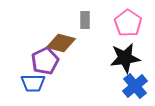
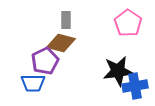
gray rectangle: moved 19 px left
black star: moved 7 px left, 13 px down
blue cross: rotated 30 degrees clockwise
